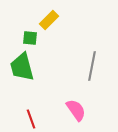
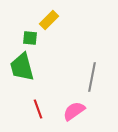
gray line: moved 11 px down
pink semicircle: moved 2 px left, 1 px down; rotated 90 degrees counterclockwise
red line: moved 7 px right, 10 px up
